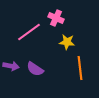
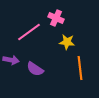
purple arrow: moved 6 px up
